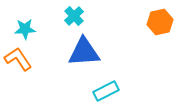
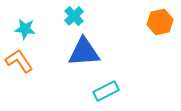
cyan star: rotated 10 degrees clockwise
orange L-shape: moved 1 px right, 2 px down
